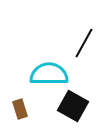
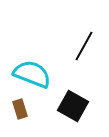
black line: moved 3 px down
cyan semicircle: moved 17 px left; rotated 21 degrees clockwise
